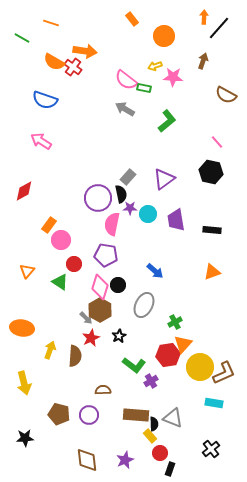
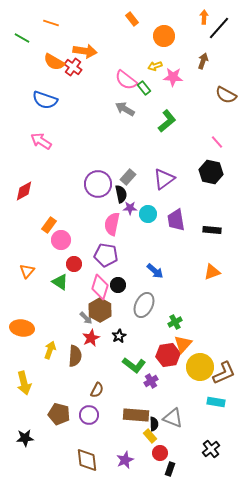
green rectangle at (144, 88): rotated 40 degrees clockwise
purple circle at (98, 198): moved 14 px up
brown semicircle at (103, 390): moved 6 px left; rotated 119 degrees clockwise
cyan rectangle at (214, 403): moved 2 px right, 1 px up
